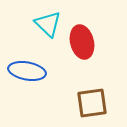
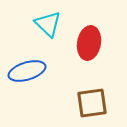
red ellipse: moved 7 px right, 1 px down; rotated 24 degrees clockwise
blue ellipse: rotated 27 degrees counterclockwise
